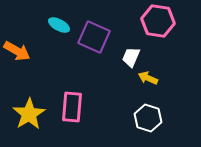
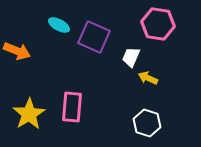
pink hexagon: moved 3 px down
orange arrow: rotated 8 degrees counterclockwise
white hexagon: moved 1 px left, 5 px down
